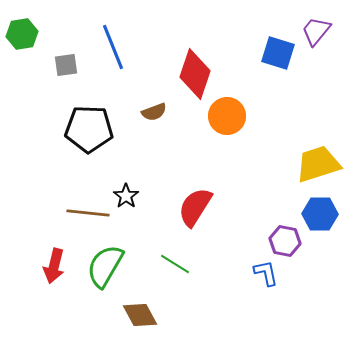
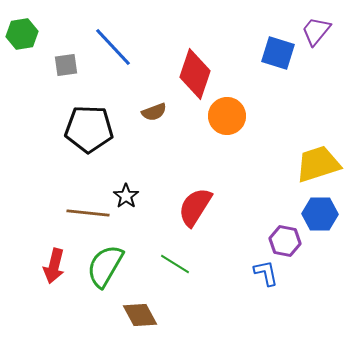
blue line: rotated 21 degrees counterclockwise
